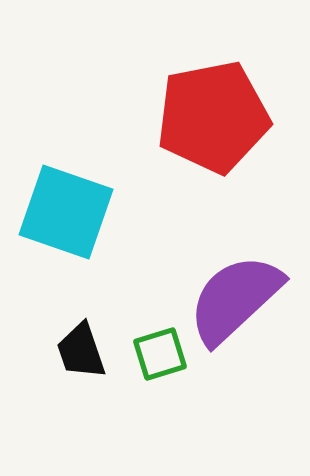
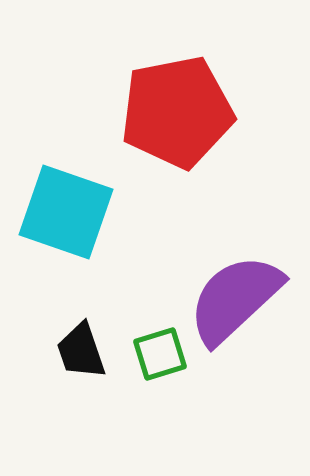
red pentagon: moved 36 px left, 5 px up
